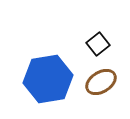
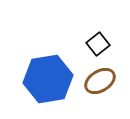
brown ellipse: moved 1 px left, 1 px up
